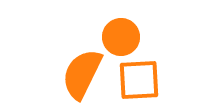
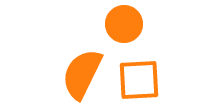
orange circle: moved 3 px right, 13 px up
